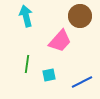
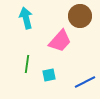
cyan arrow: moved 2 px down
blue line: moved 3 px right
